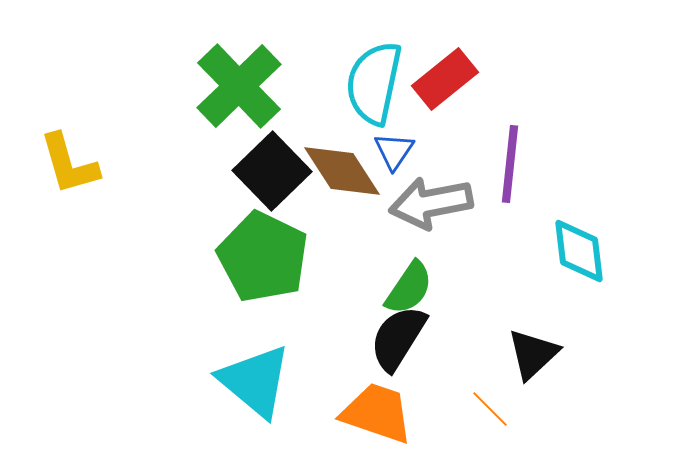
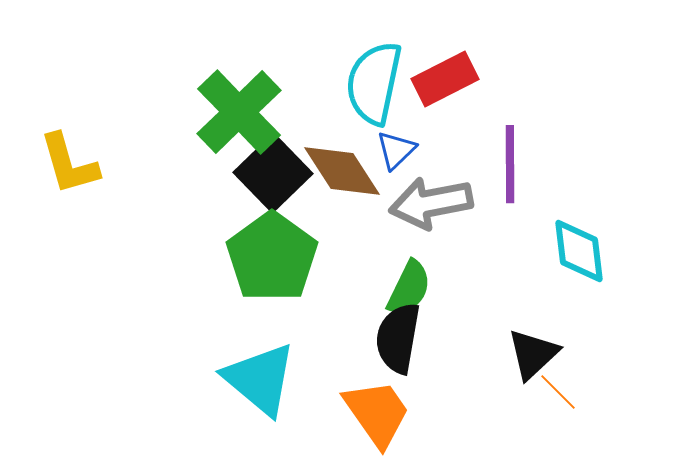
red rectangle: rotated 12 degrees clockwise
green cross: moved 26 px down
blue triangle: moved 2 px right, 1 px up; rotated 12 degrees clockwise
purple line: rotated 6 degrees counterclockwise
black square: moved 1 px right, 2 px down
green pentagon: moved 9 px right; rotated 10 degrees clockwise
green semicircle: rotated 8 degrees counterclockwise
black semicircle: rotated 22 degrees counterclockwise
cyan triangle: moved 5 px right, 2 px up
orange line: moved 68 px right, 17 px up
orange trapezoid: rotated 36 degrees clockwise
